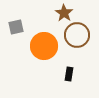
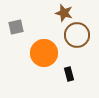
brown star: rotated 18 degrees counterclockwise
orange circle: moved 7 px down
black rectangle: rotated 24 degrees counterclockwise
